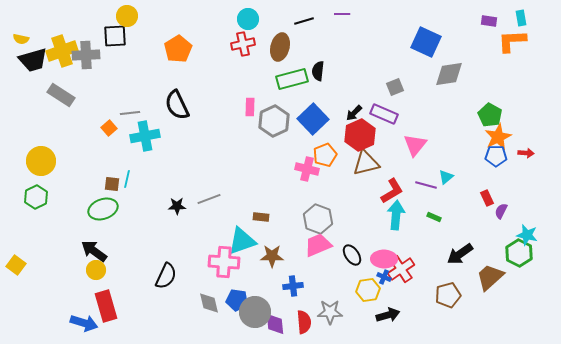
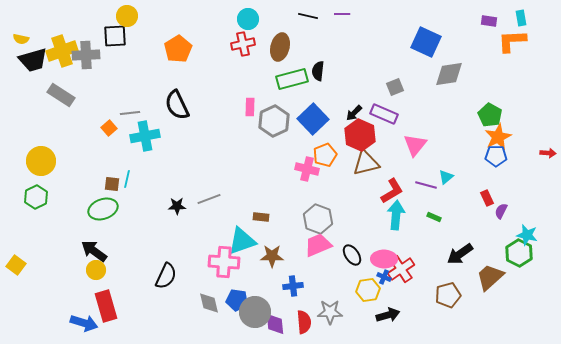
black line at (304, 21): moved 4 px right, 5 px up; rotated 30 degrees clockwise
red hexagon at (360, 135): rotated 12 degrees counterclockwise
red arrow at (526, 153): moved 22 px right
